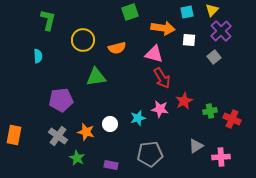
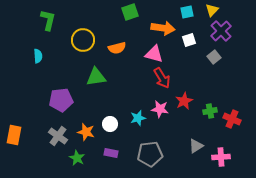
white square: rotated 24 degrees counterclockwise
purple rectangle: moved 12 px up
